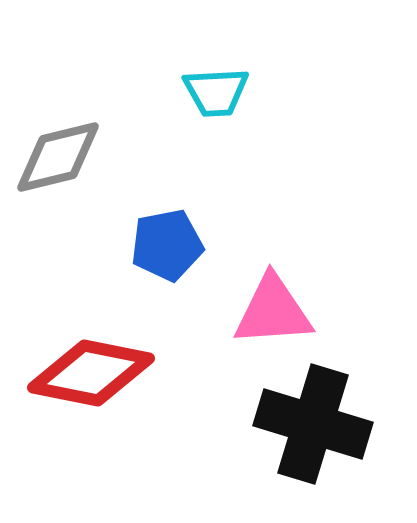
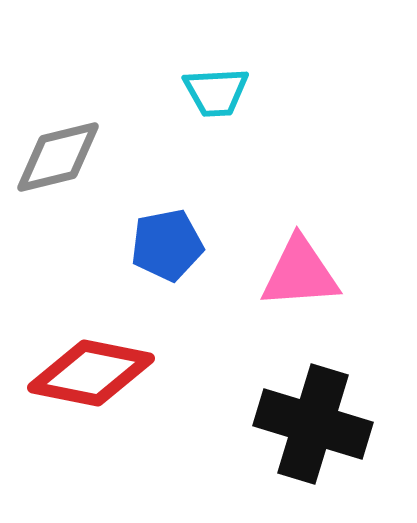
pink triangle: moved 27 px right, 38 px up
